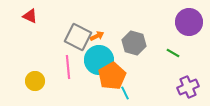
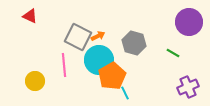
orange arrow: moved 1 px right
pink line: moved 4 px left, 2 px up
